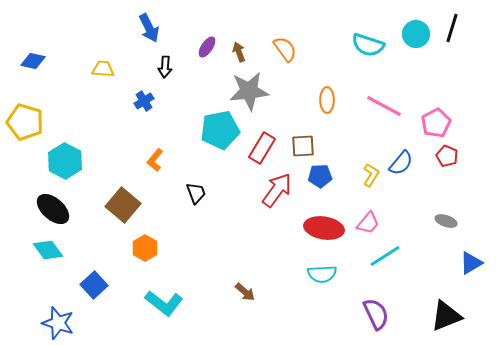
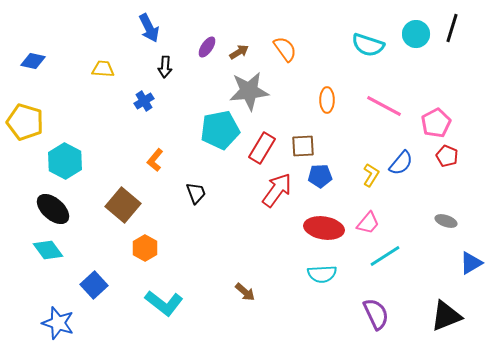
brown arrow at (239, 52): rotated 78 degrees clockwise
